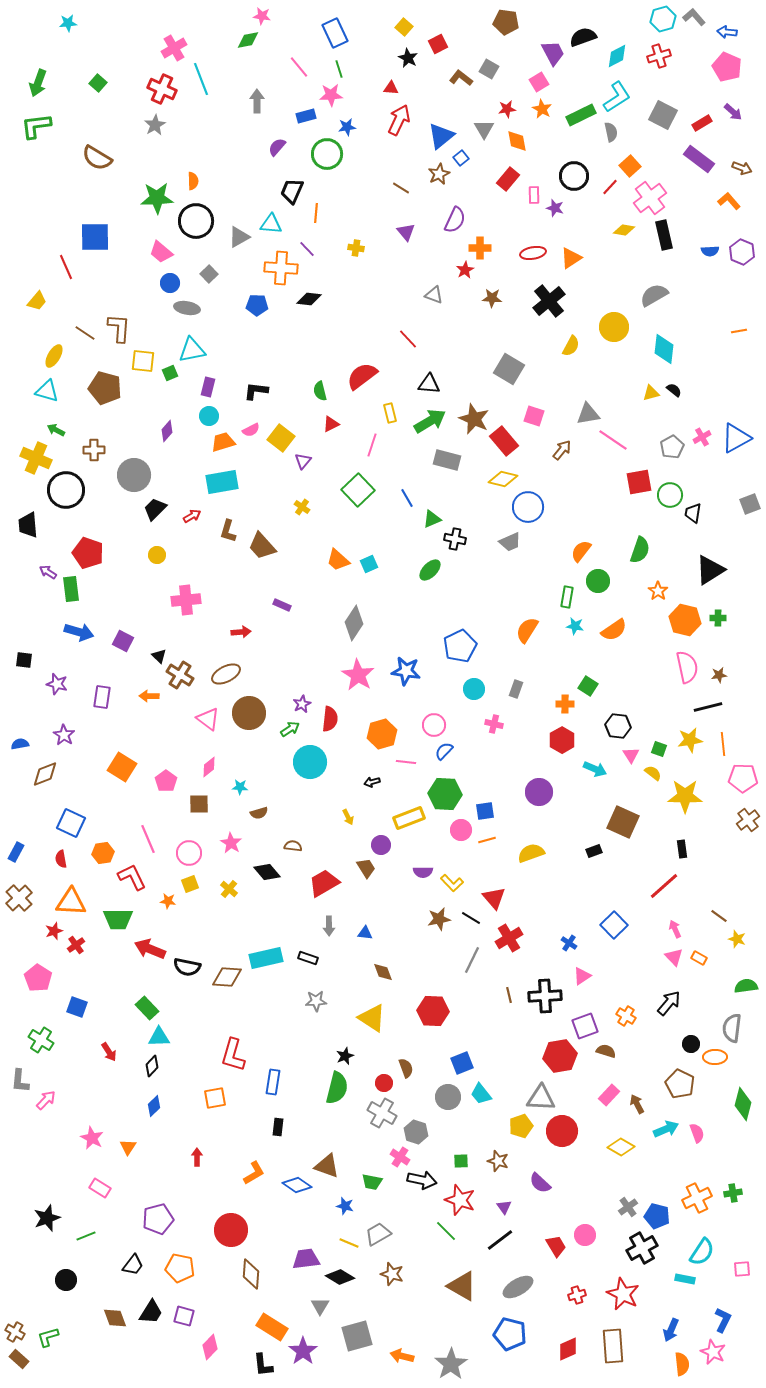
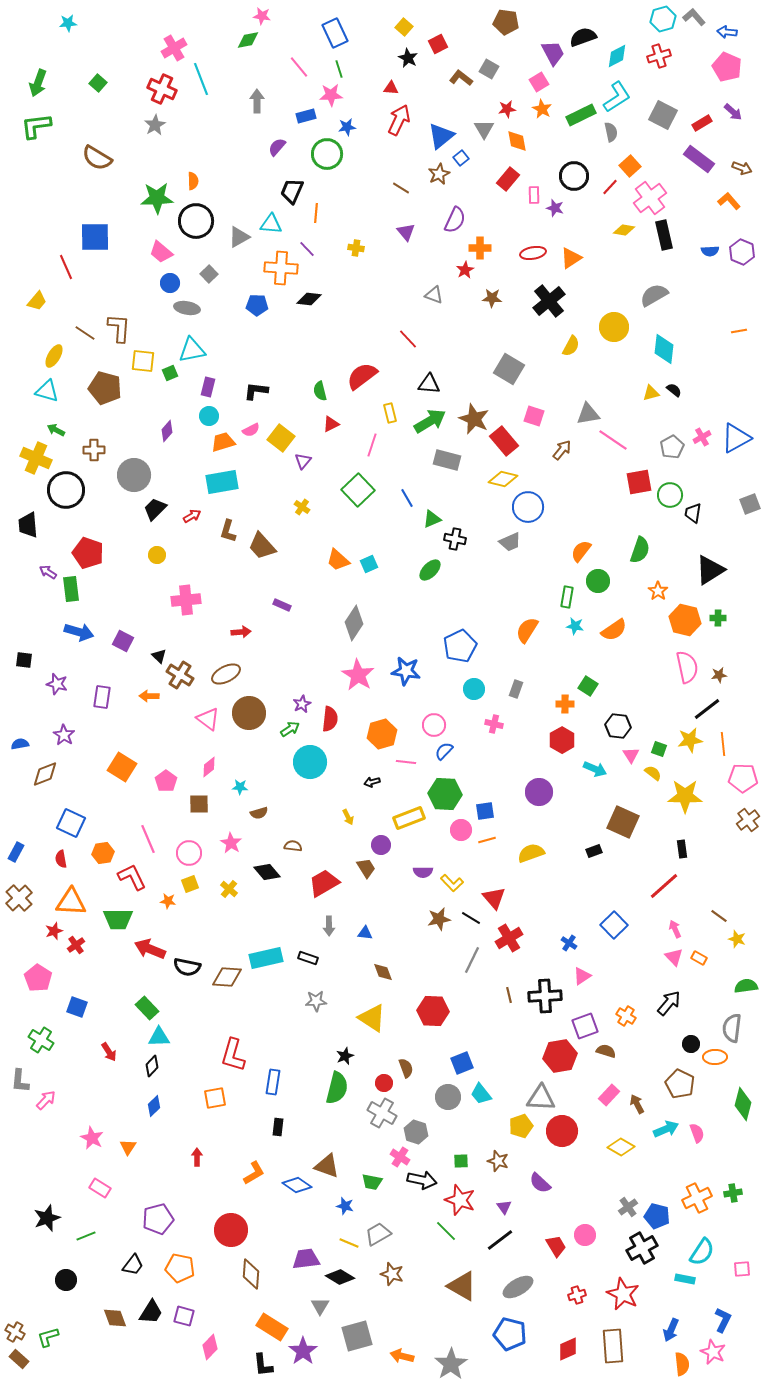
black line at (708, 707): moved 1 px left, 2 px down; rotated 24 degrees counterclockwise
